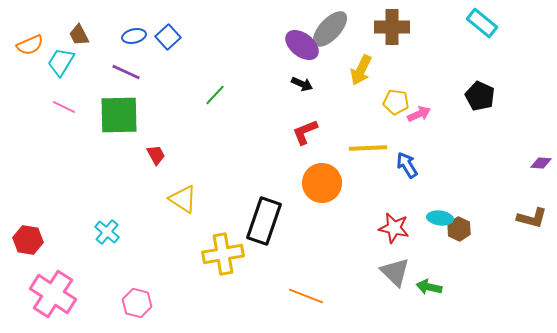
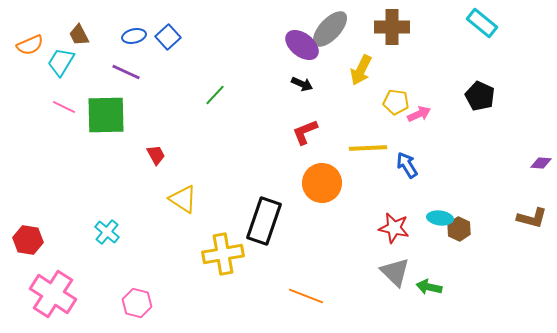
green square: moved 13 px left
